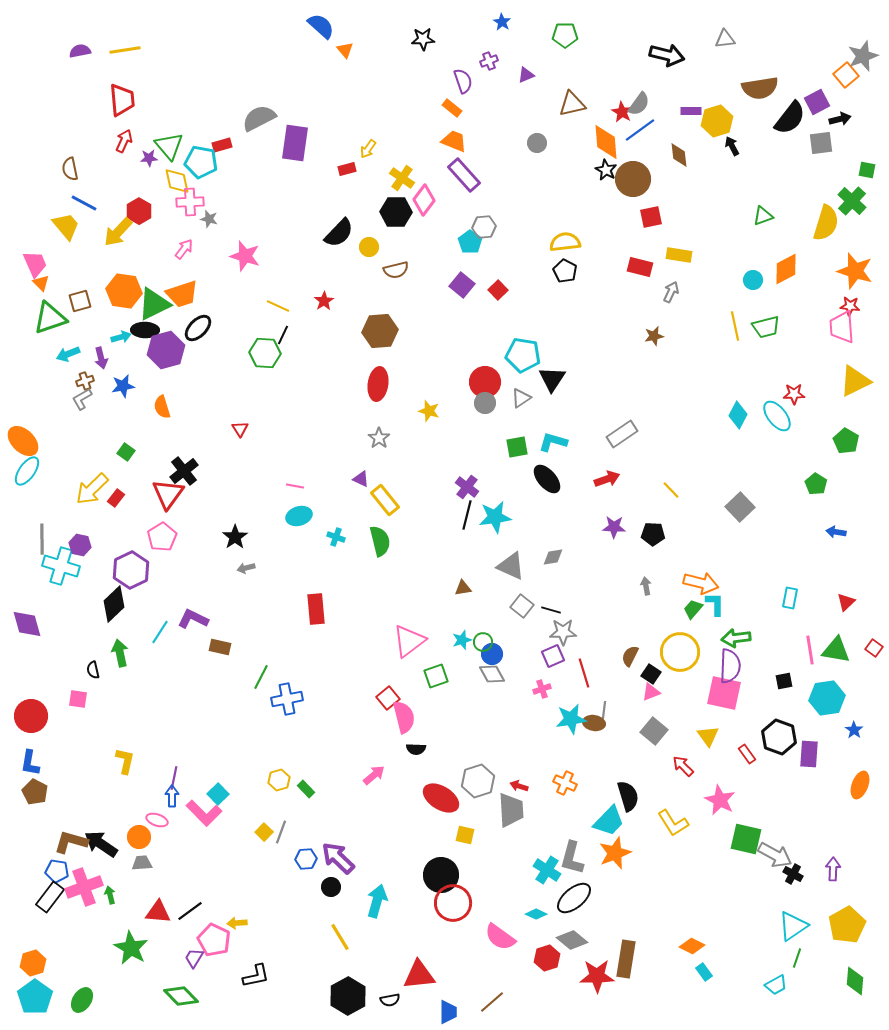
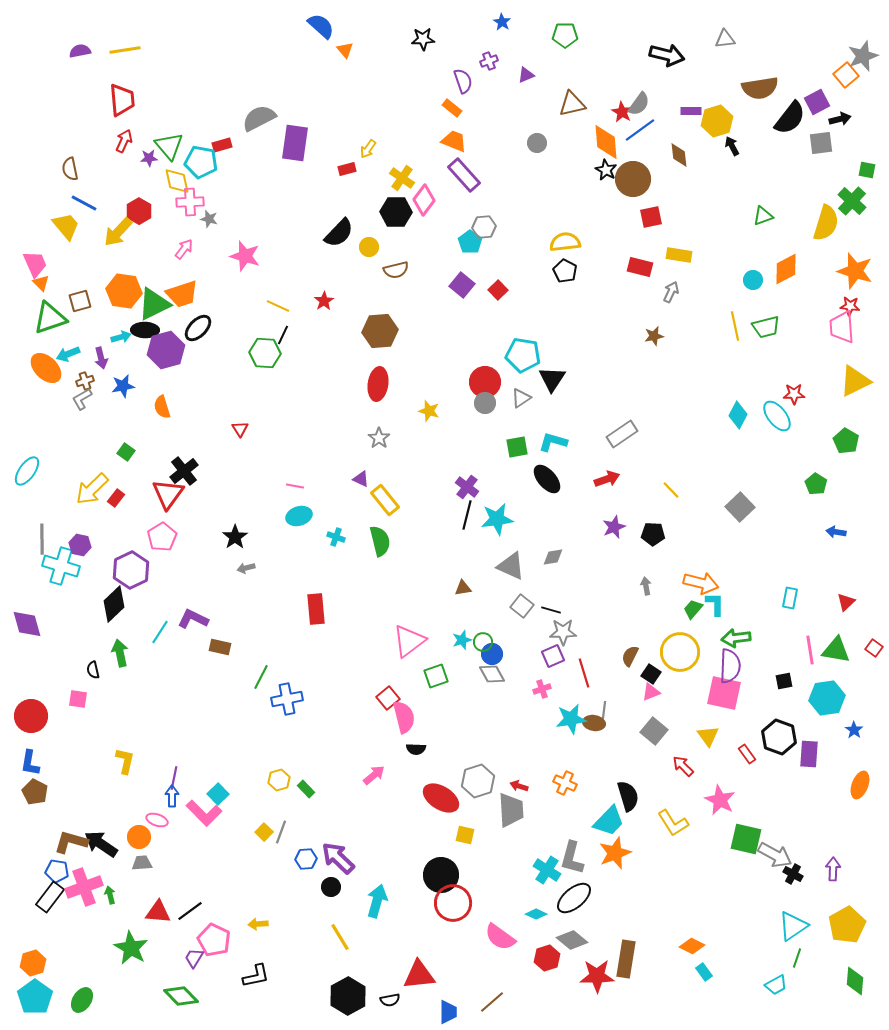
orange ellipse at (23, 441): moved 23 px right, 73 px up
cyan star at (495, 517): moved 2 px right, 2 px down
purple star at (614, 527): rotated 25 degrees counterclockwise
yellow arrow at (237, 923): moved 21 px right, 1 px down
